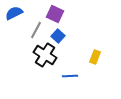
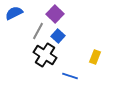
purple square: rotated 18 degrees clockwise
gray line: moved 2 px right, 1 px down
blue line: rotated 21 degrees clockwise
